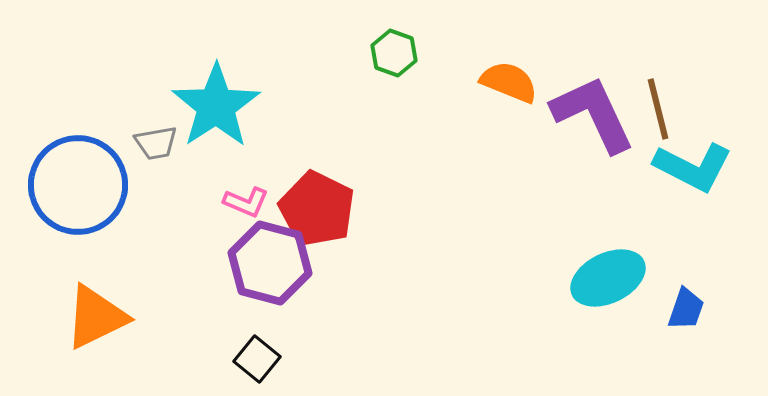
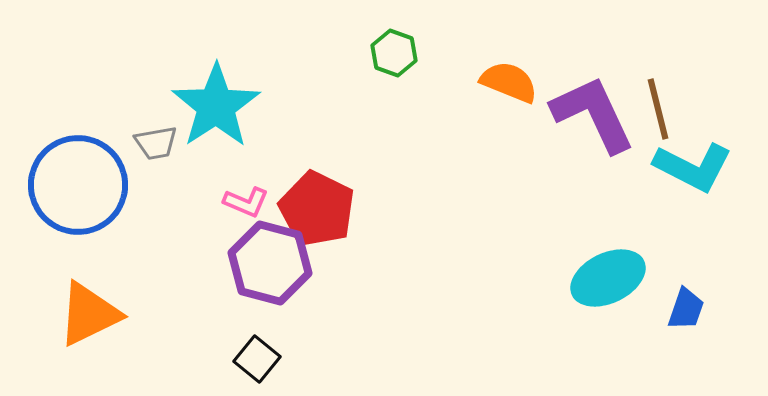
orange triangle: moved 7 px left, 3 px up
